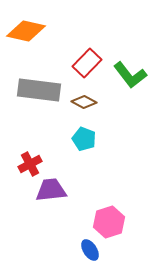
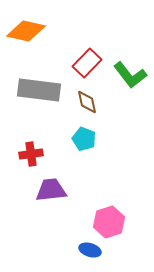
brown diamond: moved 3 px right; rotated 50 degrees clockwise
red cross: moved 1 px right, 10 px up; rotated 20 degrees clockwise
blue ellipse: rotated 40 degrees counterclockwise
